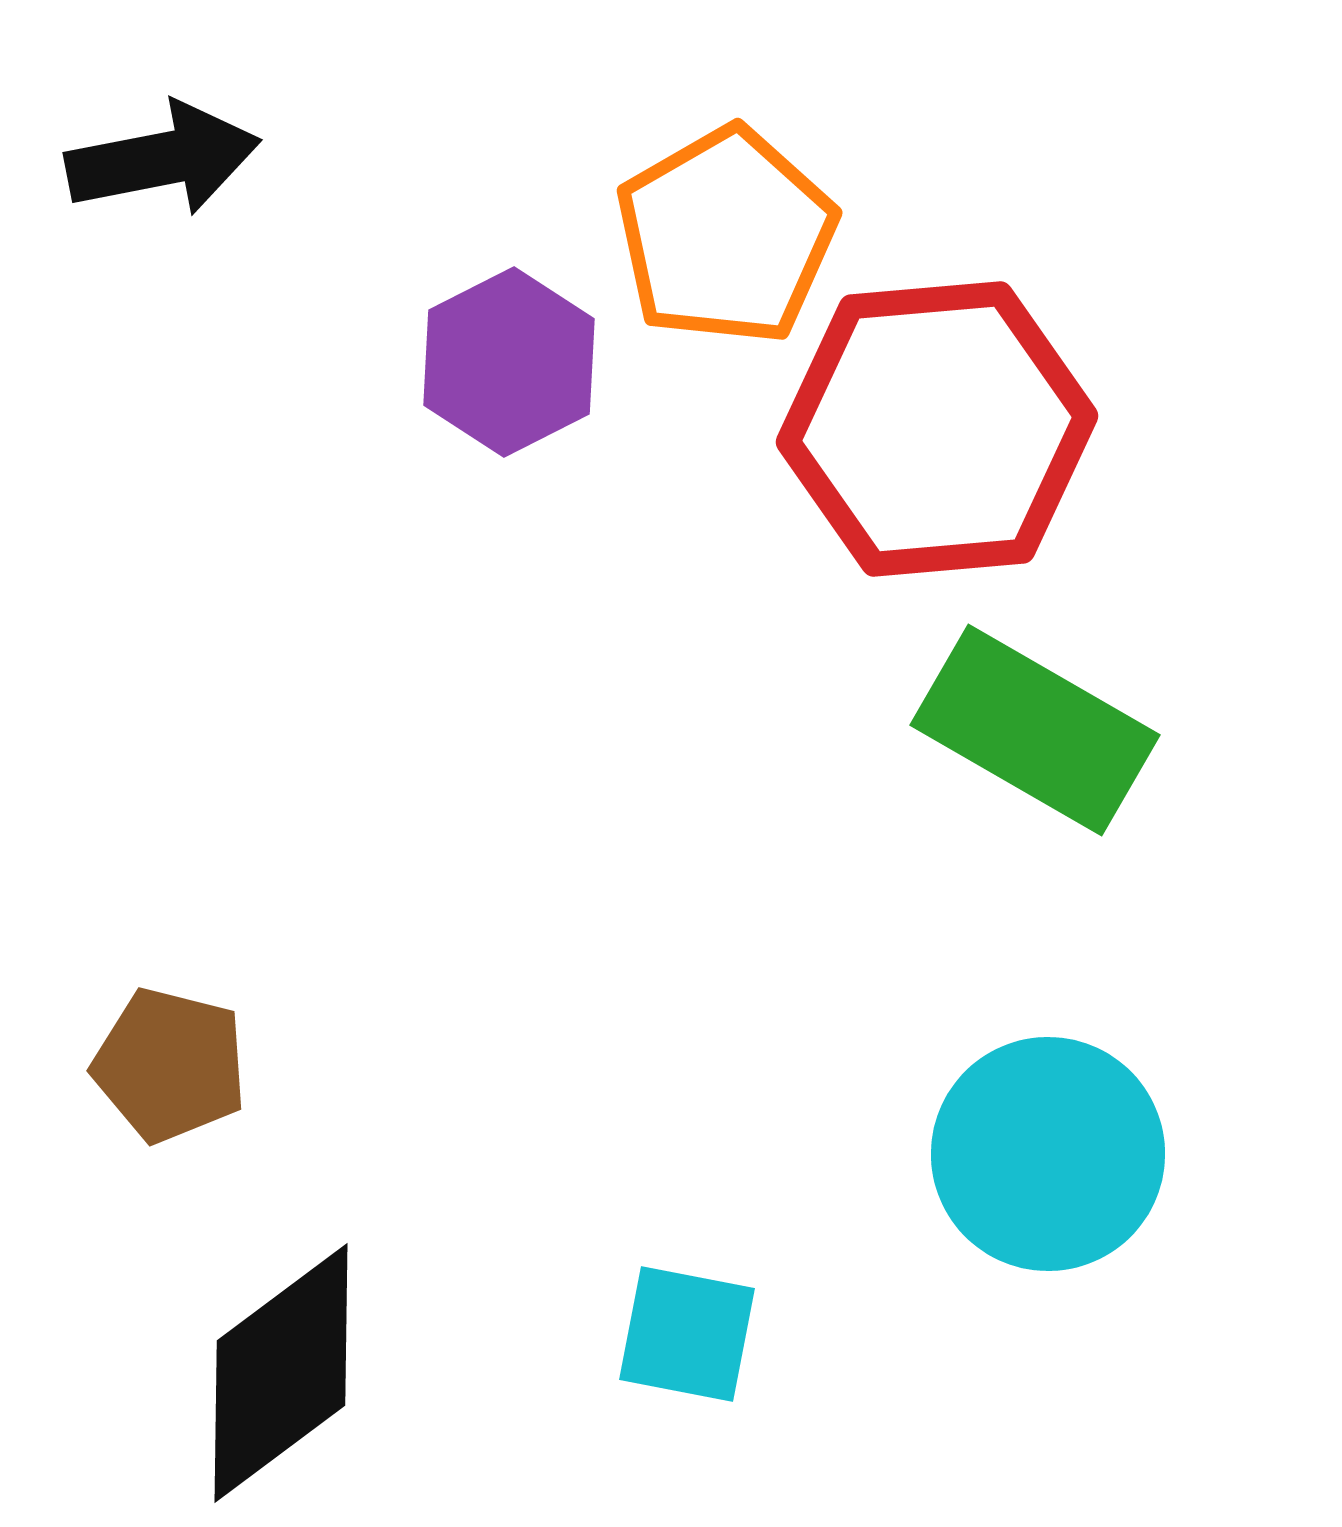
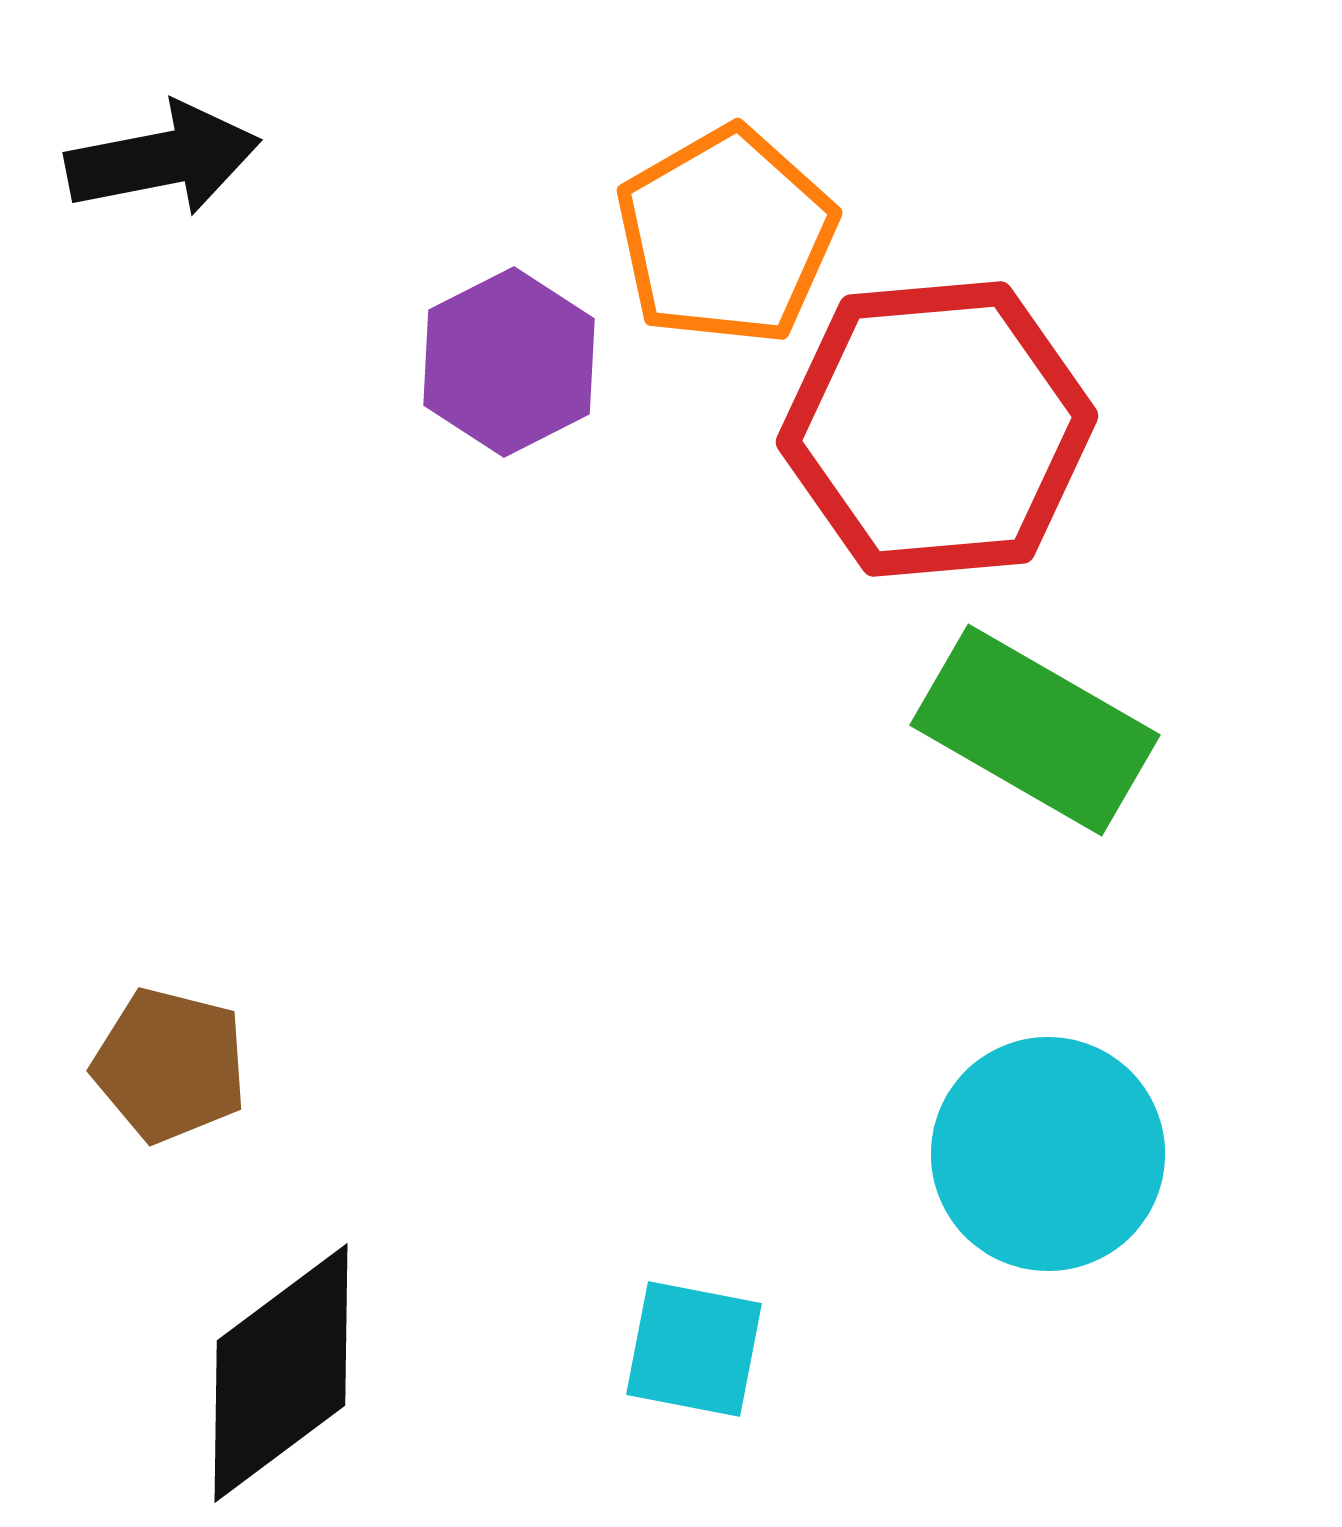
cyan square: moved 7 px right, 15 px down
